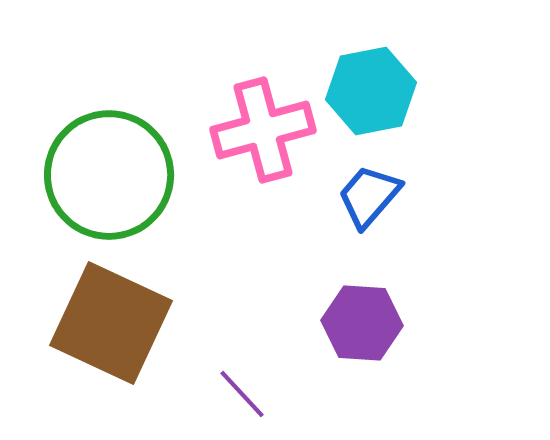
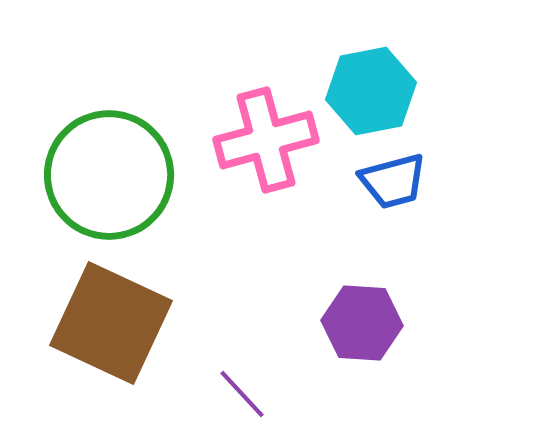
pink cross: moved 3 px right, 10 px down
blue trapezoid: moved 24 px right, 15 px up; rotated 146 degrees counterclockwise
